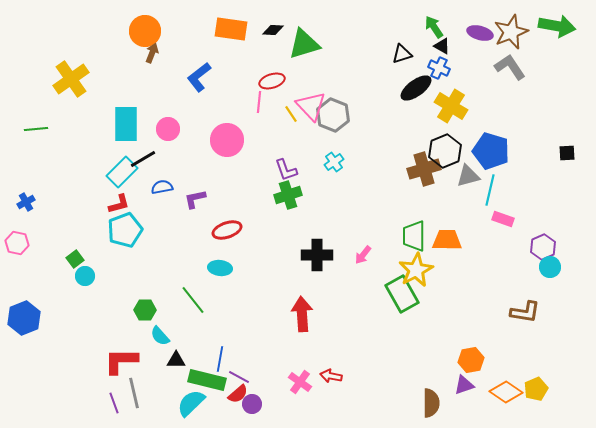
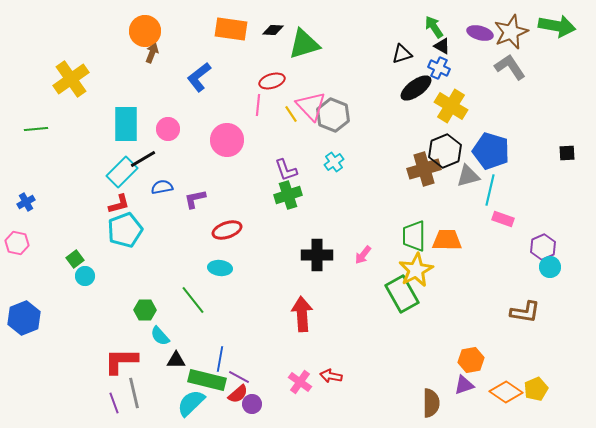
pink line at (259, 102): moved 1 px left, 3 px down
